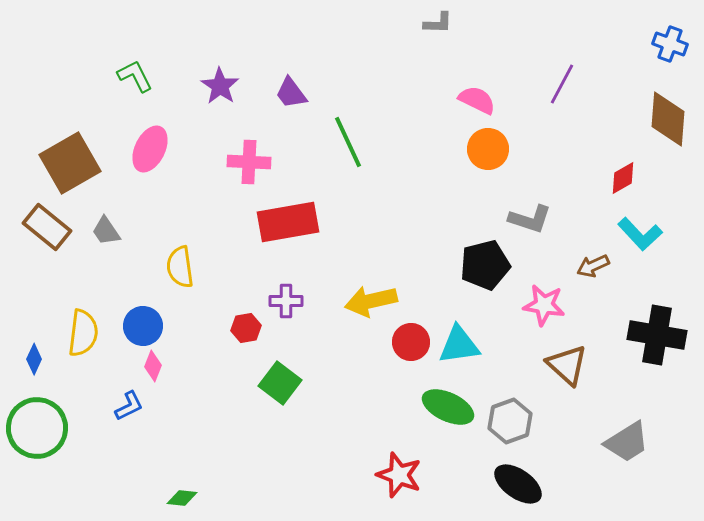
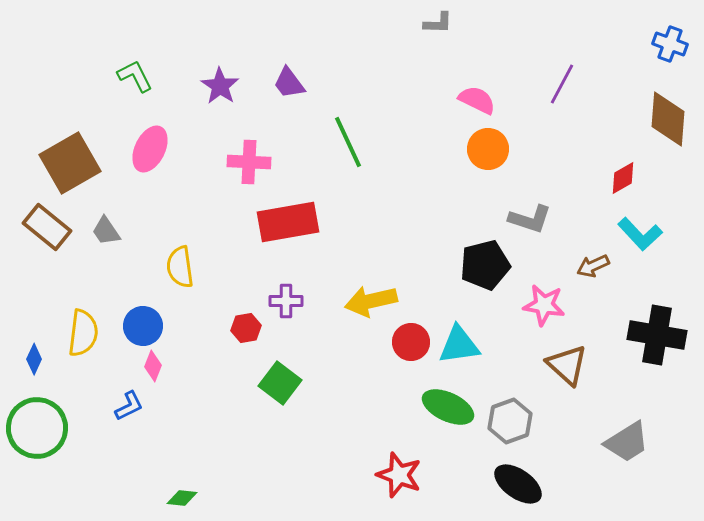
purple trapezoid at (291, 93): moved 2 px left, 10 px up
